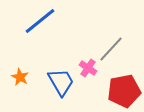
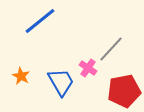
orange star: moved 1 px right, 1 px up
